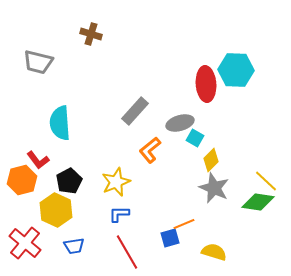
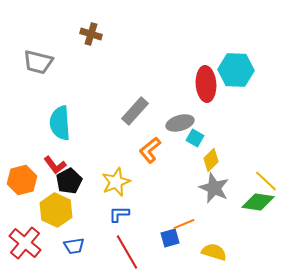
red L-shape: moved 17 px right, 5 px down
